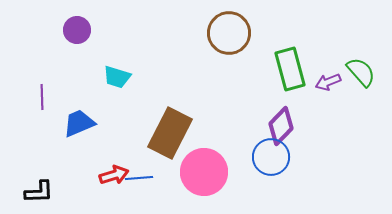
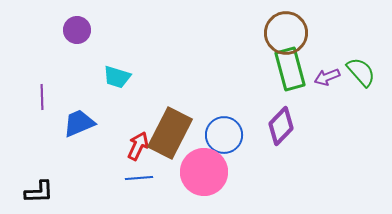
brown circle: moved 57 px right
purple arrow: moved 1 px left, 5 px up
blue circle: moved 47 px left, 22 px up
red arrow: moved 24 px right, 29 px up; rotated 48 degrees counterclockwise
